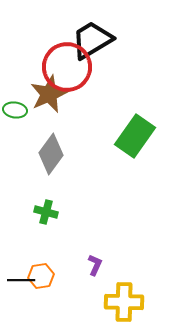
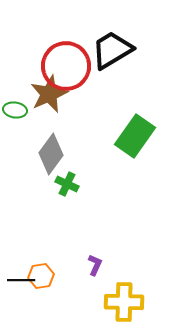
black trapezoid: moved 20 px right, 10 px down
red circle: moved 1 px left, 1 px up
green cross: moved 21 px right, 28 px up; rotated 10 degrees clockwise
